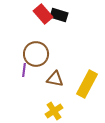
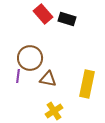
black rectangle: moved 8 px right, 4 px down
brown circle: moved 6 px left, 4 px down
purple line: moved 6 px left, 6 px down
brown triangle: moved 7 px left
yellow rectangle: rotated 16 degrees counterclockwise
